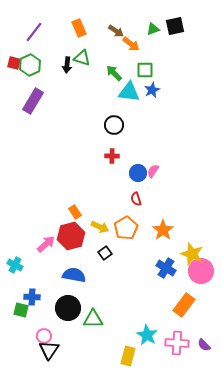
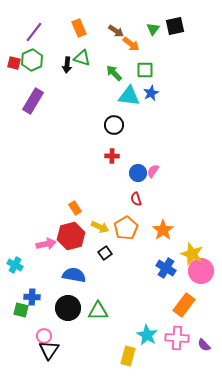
green triangle at (153, 29): rotated 32 degrees counterclockwise
green hexagon at (30, 65): moved 2 px right, 5 px up
blue star at (152, 90): moved 1 px left, 3 px down
cyan triangle at (129, 92): moved 4 px down
orange rectangle at (75, 212): moved 4 px up
pink arrow at (46, 244): rotated 30 degrees clockwise
green triangle at (93, 319): moved 5 px right, 8 px up
pink cross at (177, 343): moved 5 px up
